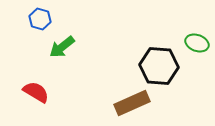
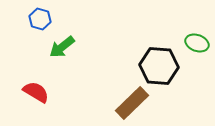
brown rectangle: rotated 20 degrees counterclockwise
